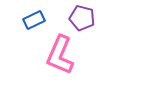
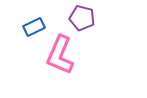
blue rectangle: moved 7 px down
